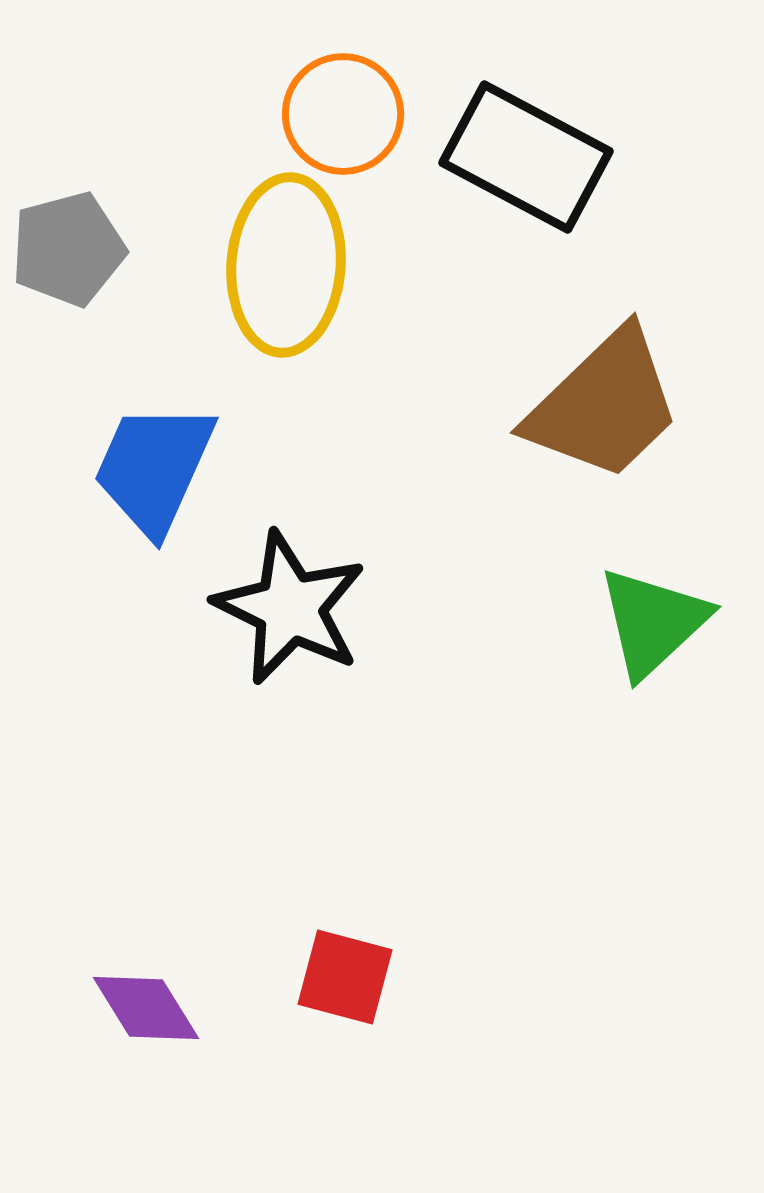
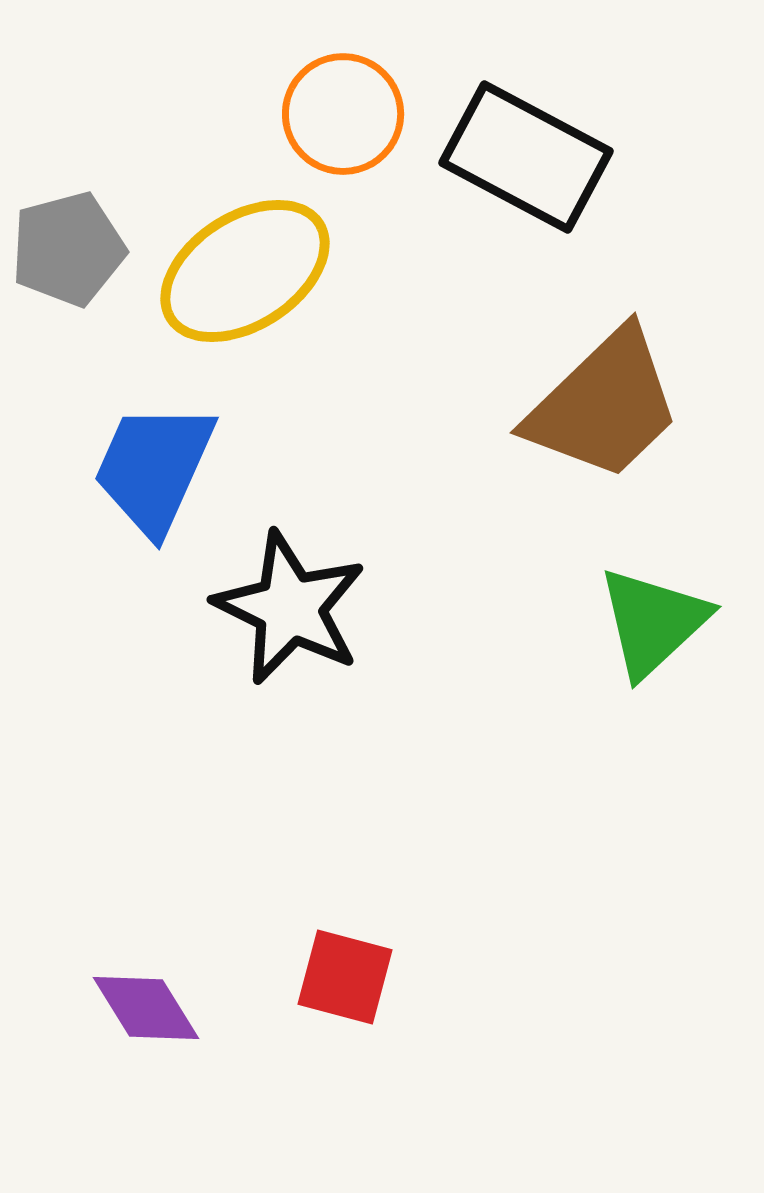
yellow ellipse: moved 41 px left, 6 px down; rotated 53 degrees clockwise
